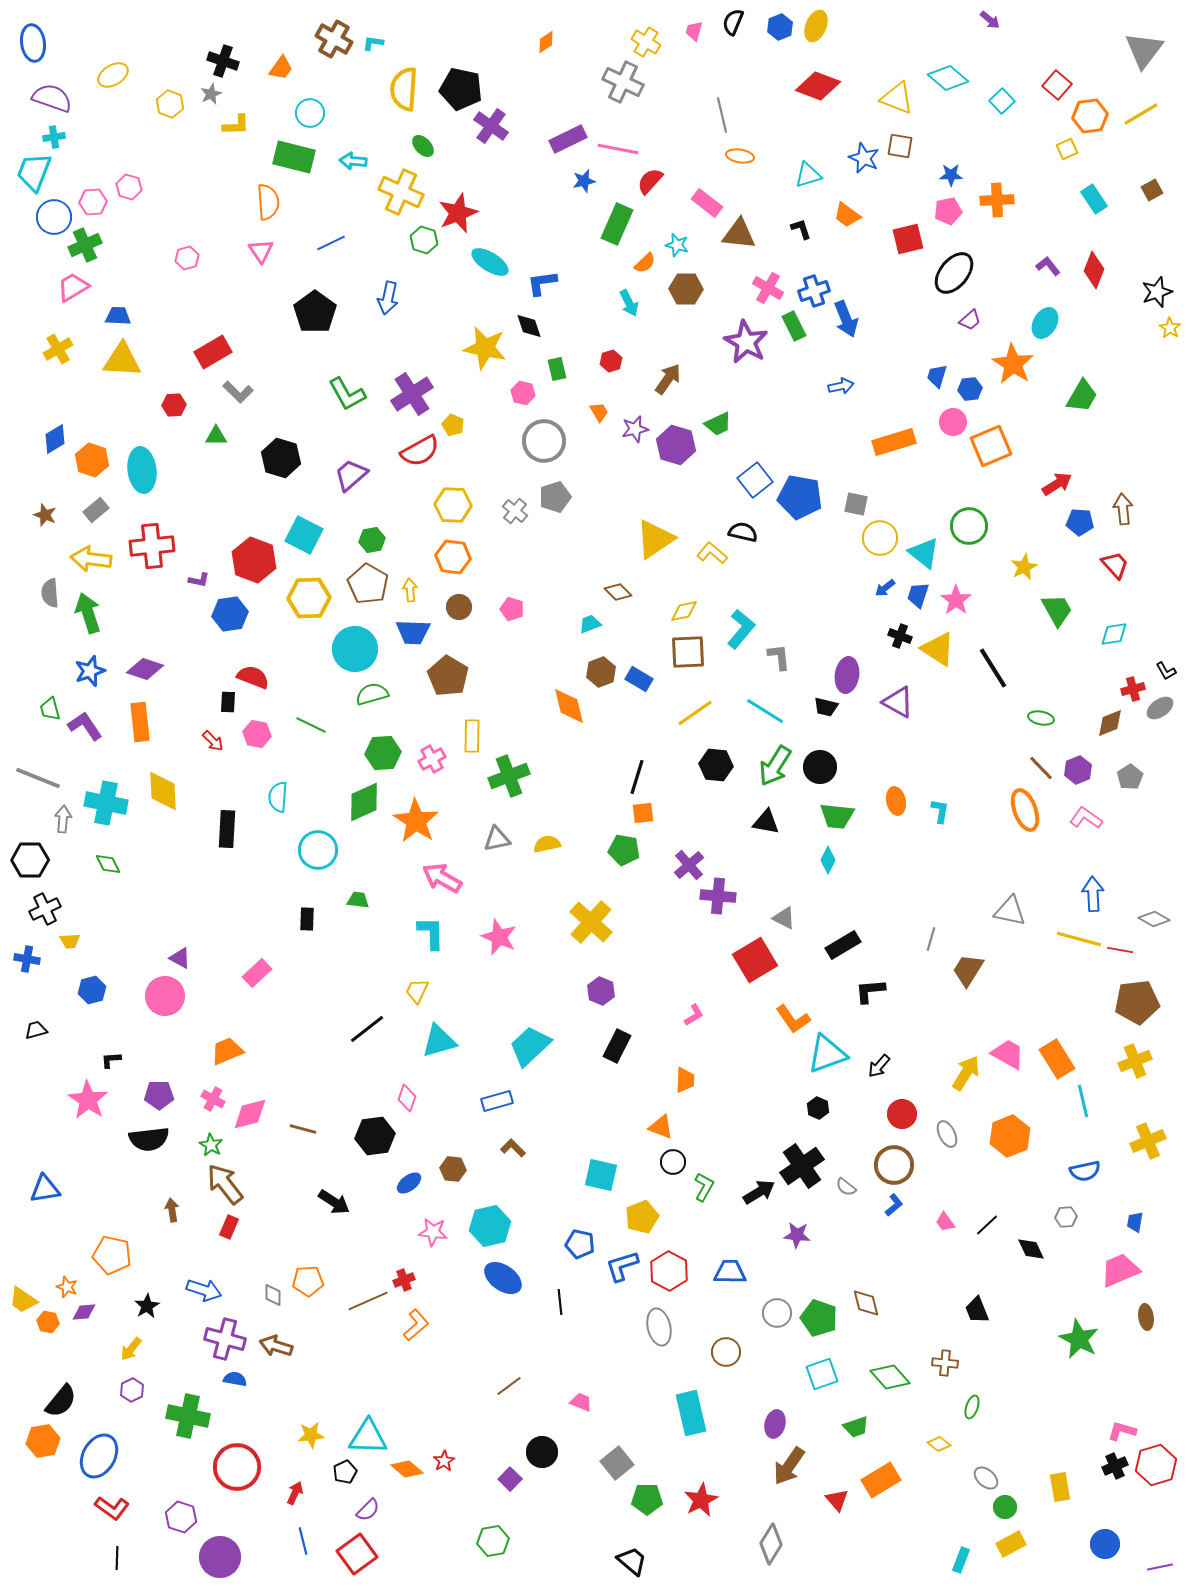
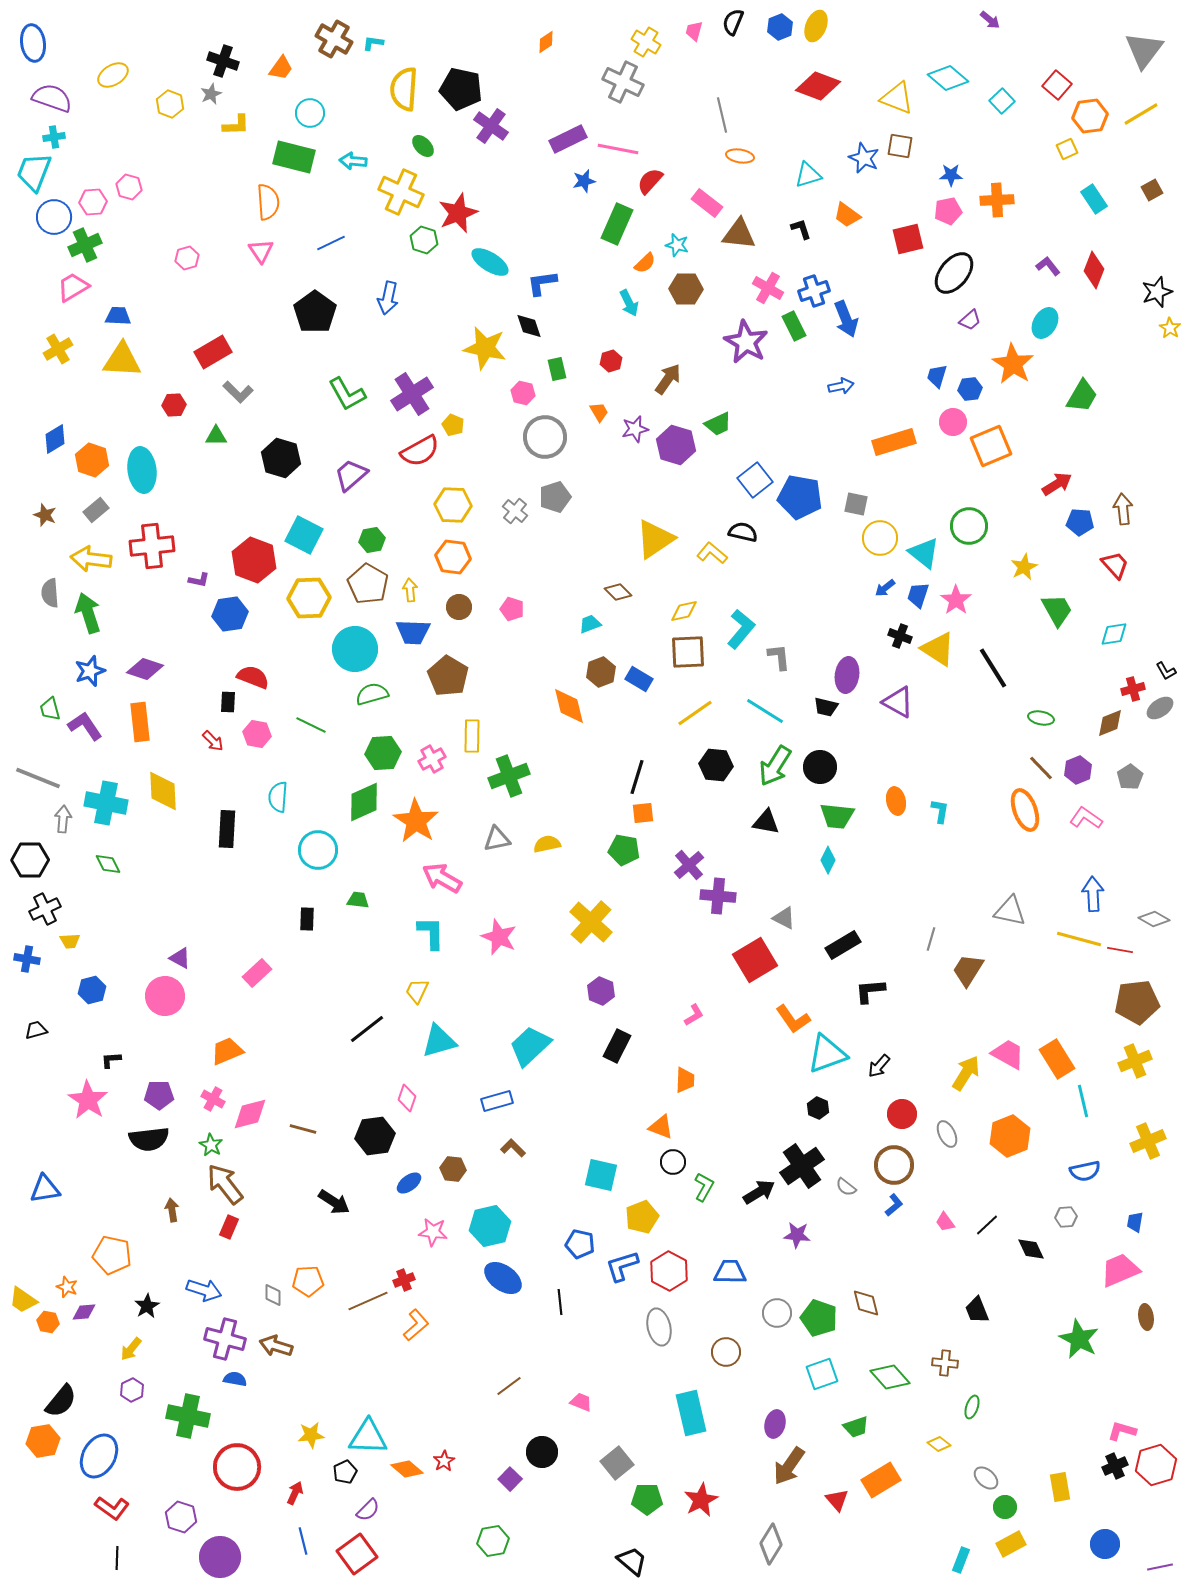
gray circle at (544, 441): moved 1 px right, 4 px up
